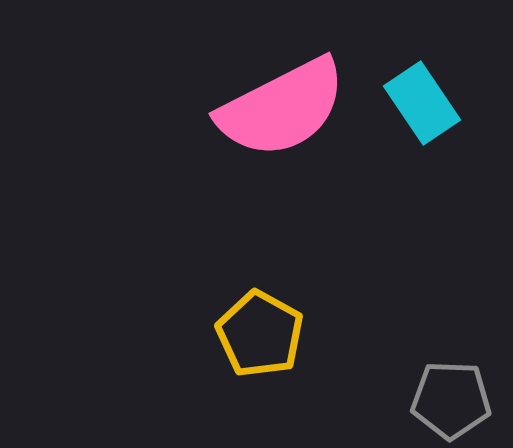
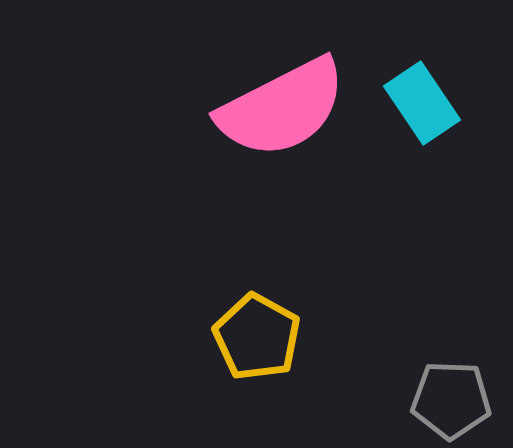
yellow pentagon: moved 3 px left, 3 px down
